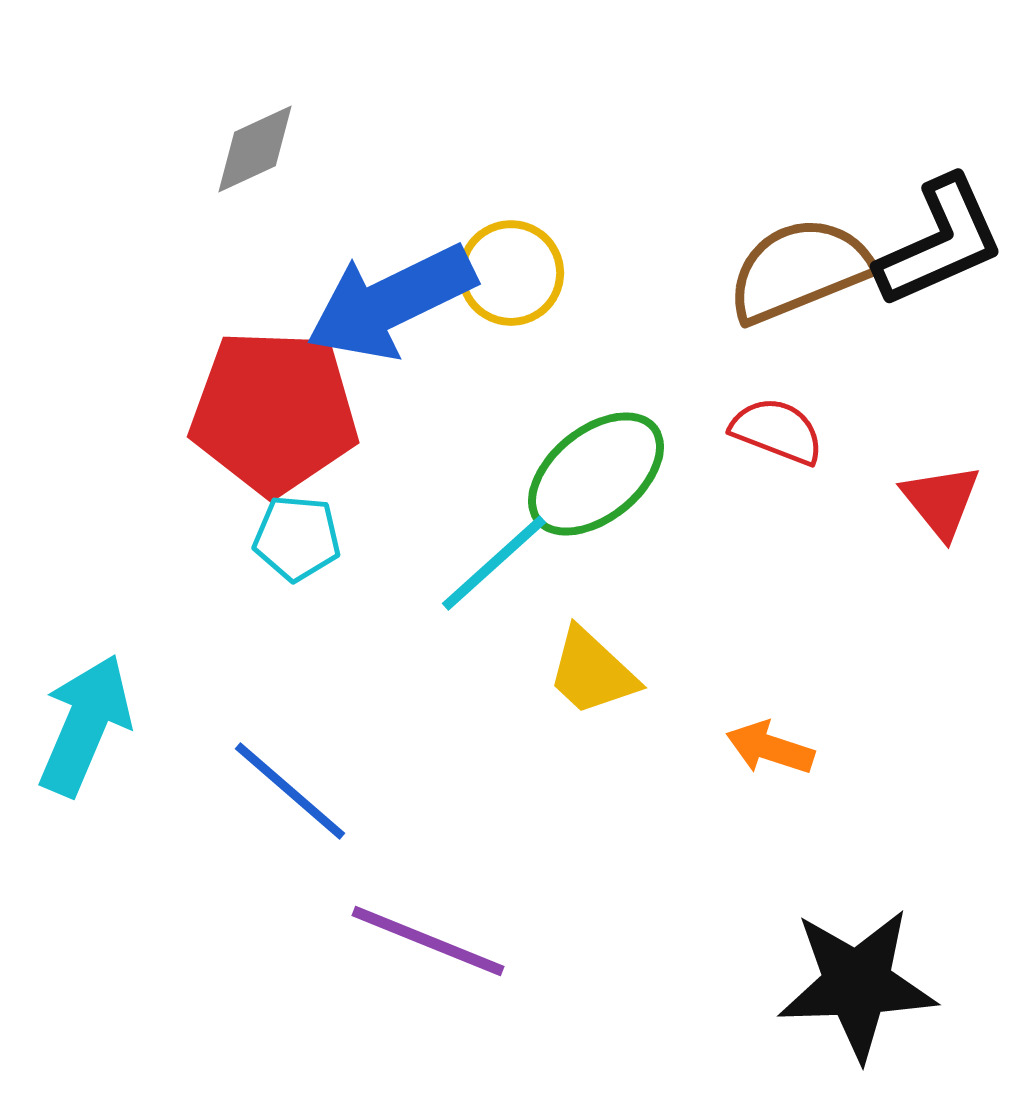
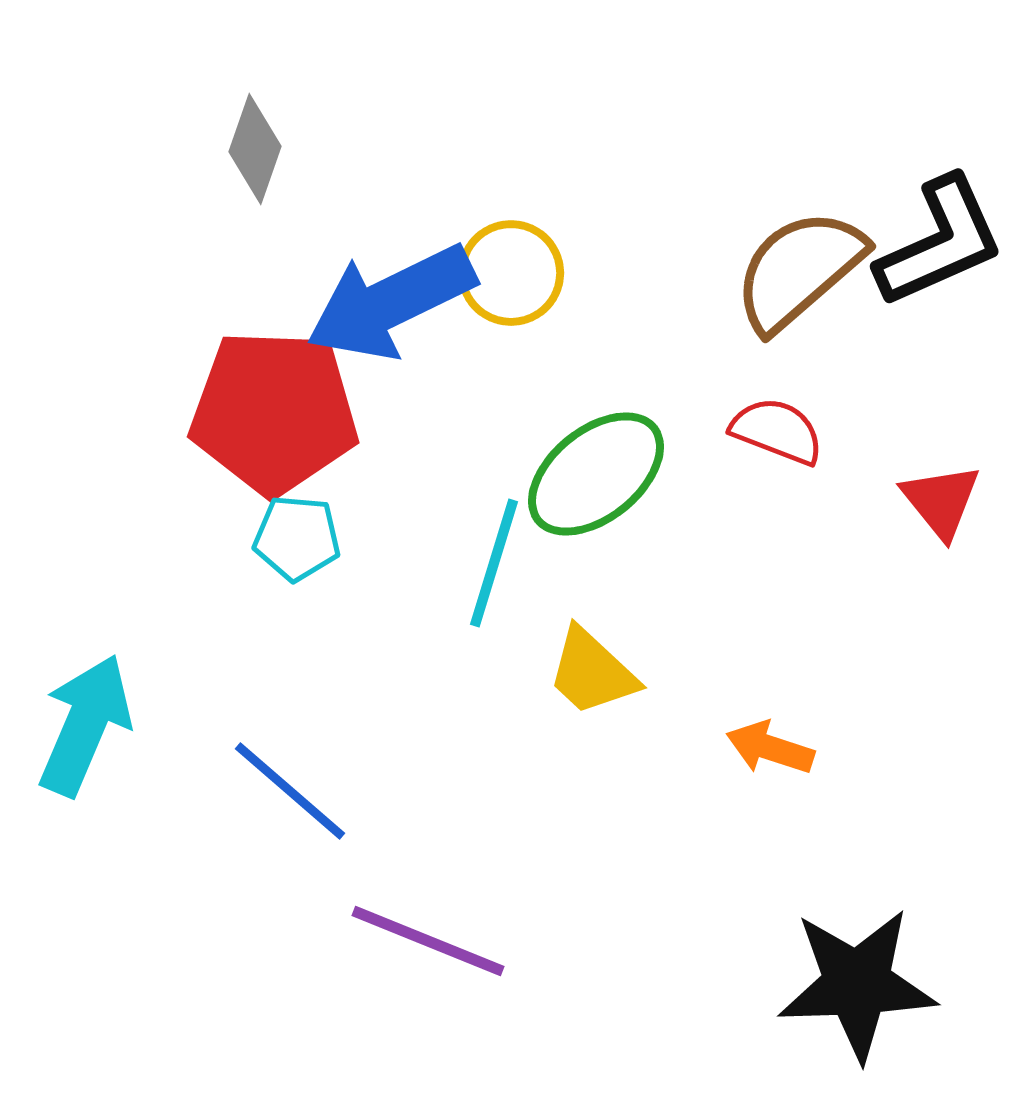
gray diamond: rotated 46 degrees counterclockwise
brown semicircle: rotated 19 degrees counterclockwise
cyan line: rotated 31 degrees counterclockwise
